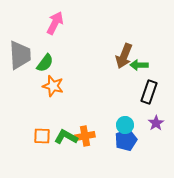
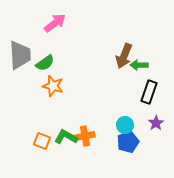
pink arrow: rotated 25 degrees clockwise
green semicircle: rotated 18 degrees clockwise
orange square: moved 5 px down; rotated 18 degrees clockwise
blue pentagon: moved 2 px right, 2 px down
